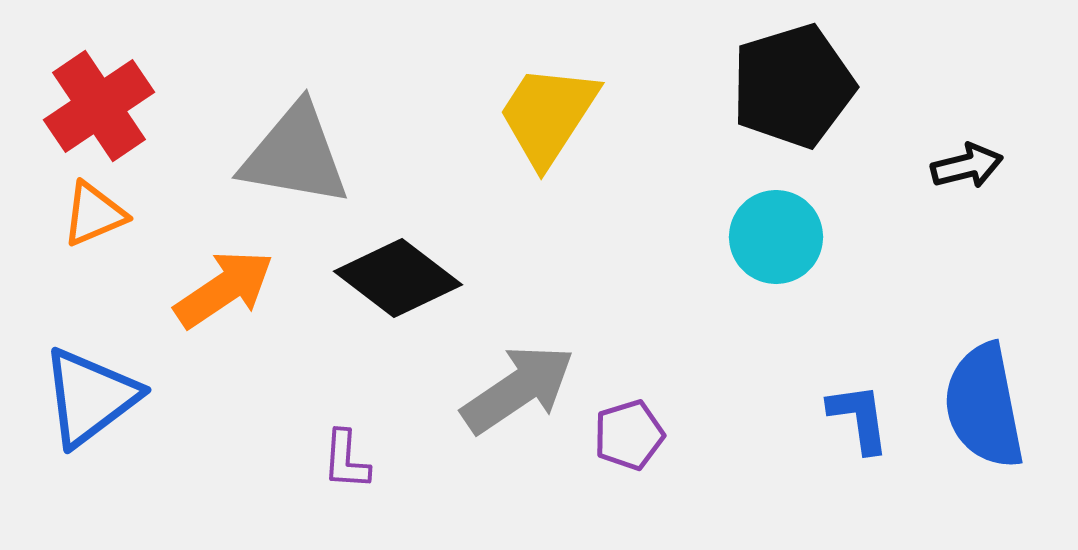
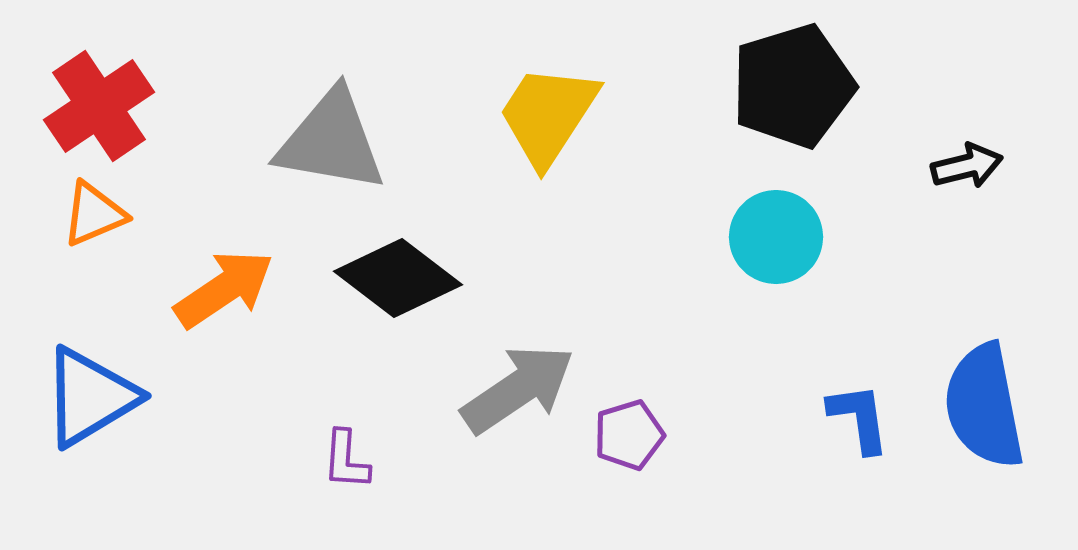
gray triangle: moved 36 px right, 14 px up
blue triangle: rotated 6 degrees clockwise
